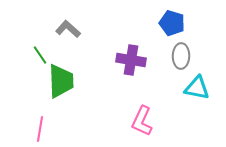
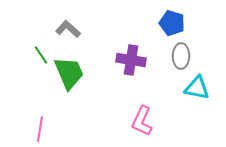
green line: moved 1 px right
green trapezoid: moved 8 px right, 8 px up; rotated 21 degrees counterclockwise
